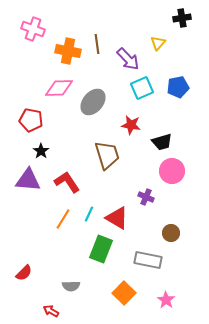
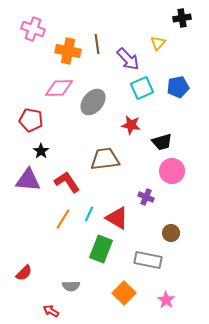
brown trapezoid: moved 2 px left, 4 px down; rotated 80 degrees counterclockwise
